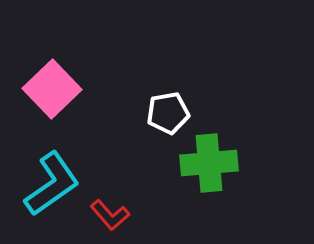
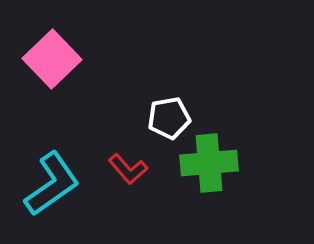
pink square: moved 30 px up
white pentagon: moved 1 px right, 5 px down
red L-shape: moved 18 px right, 46 px up
